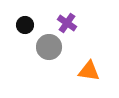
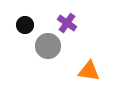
gray circle: moved 1 px left, 1 px up
